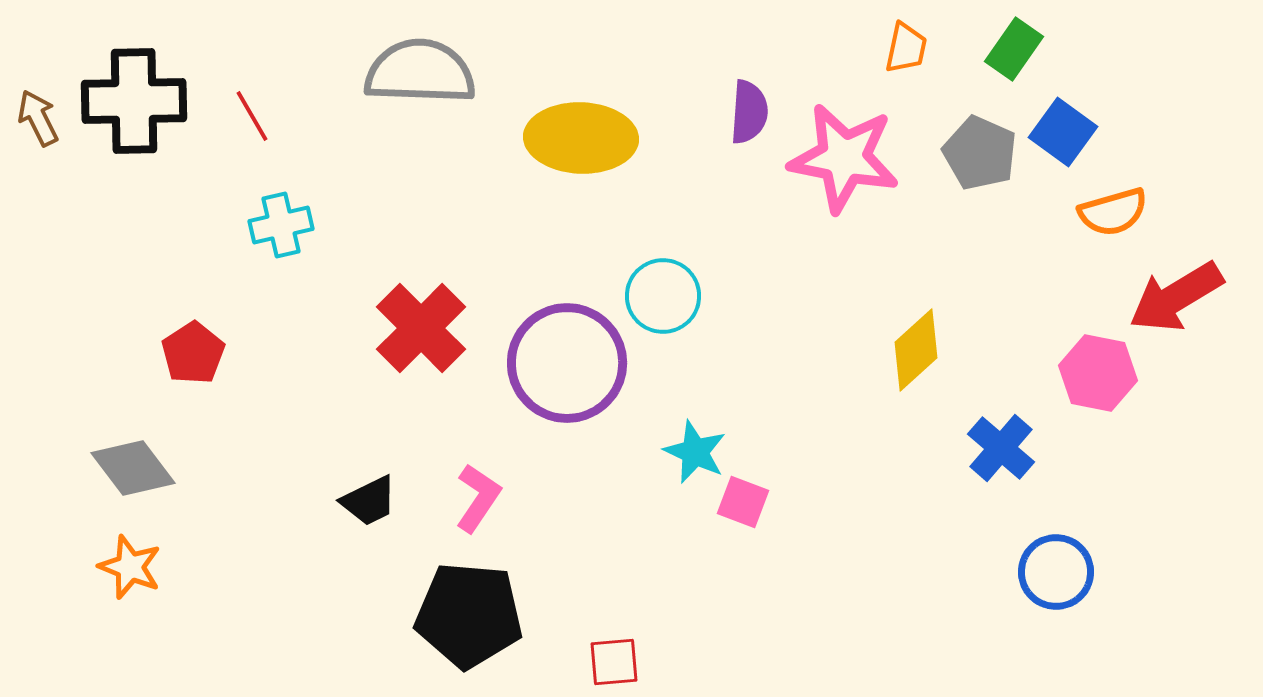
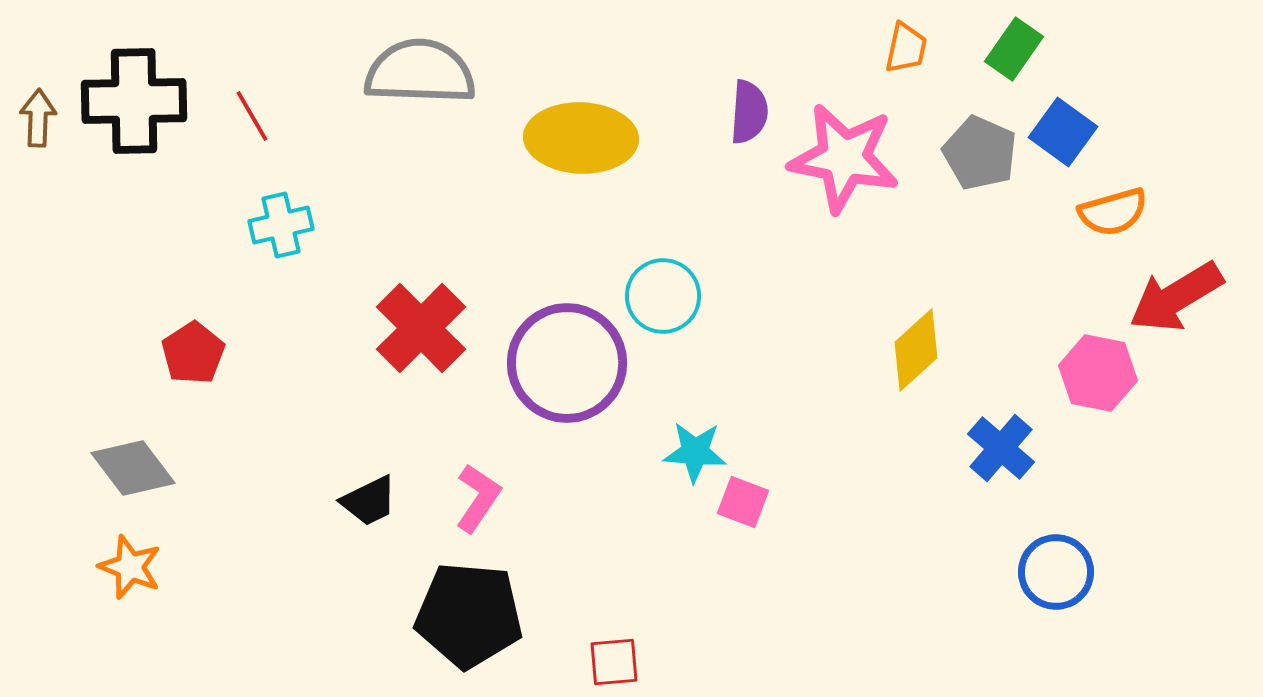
brown arrow: rotated 28 degrees clockwise
cyan star: rotated 20 degrees counterclockwise
